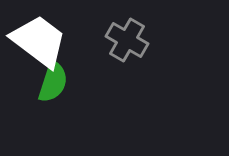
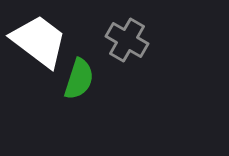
green semicircle: moved 26 px right, 3 px up
